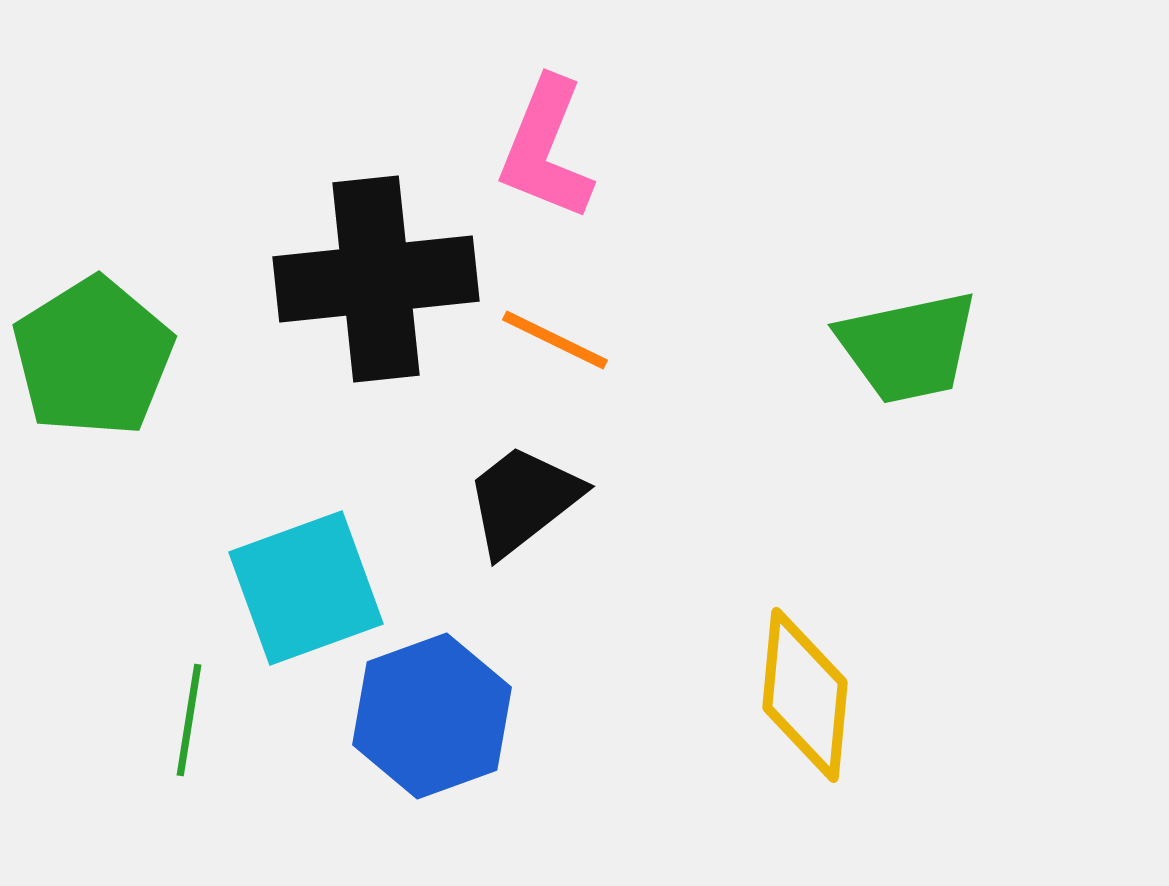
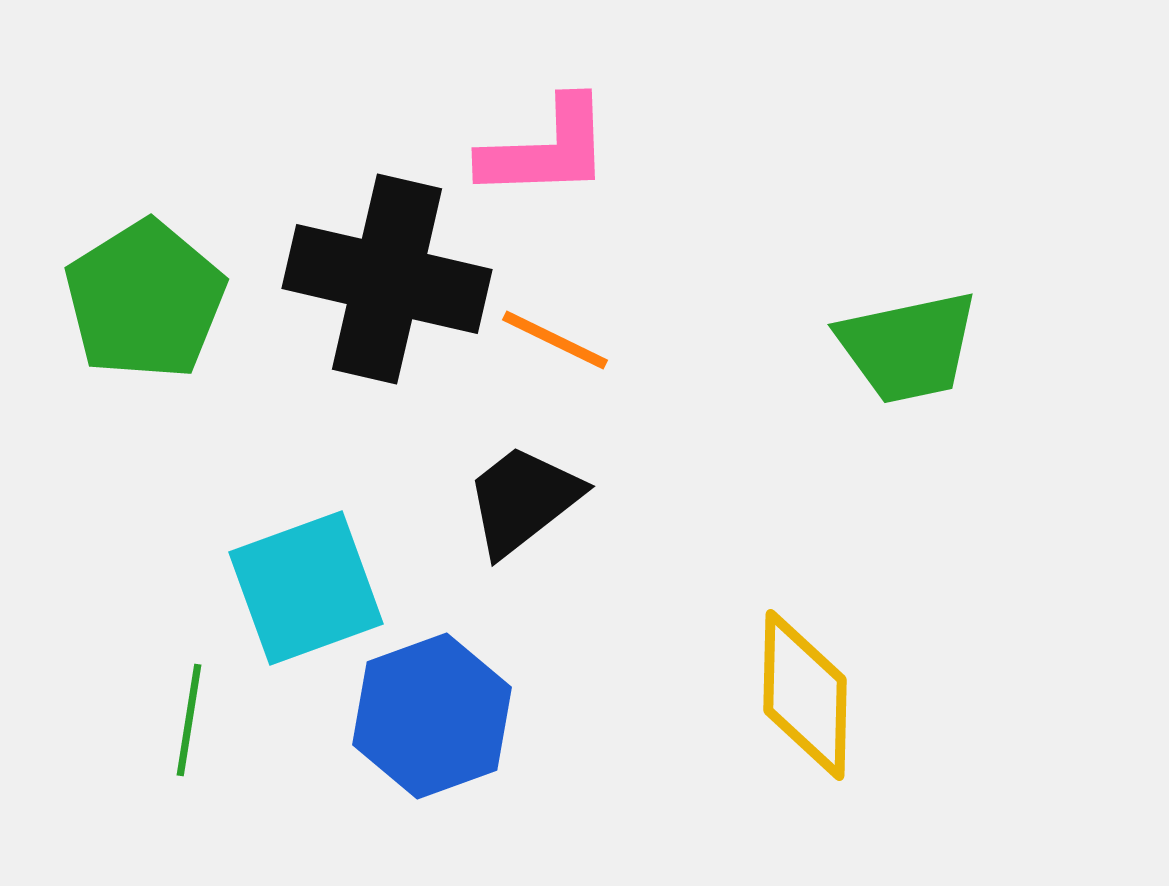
pink L-shape: rotated 114 degrees counterclockwise
black cross: moved 11 px right; rotated 19 degrees clockwise
green pentagon: moved 52 px right, 57 px up
yellow diamond: rotated 4 degrees counterclockwise
